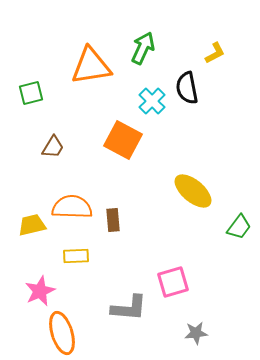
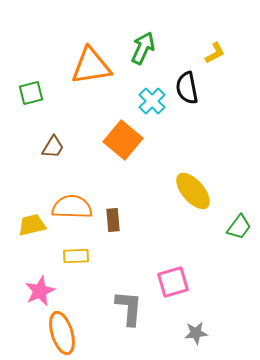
orange square: rotated 12 degrees clockwise
yellow ellipse: rotated 9 degrees clockwise
gray L-shape: rotated 90 degrees counterclockwise
